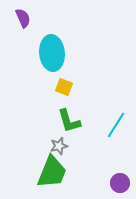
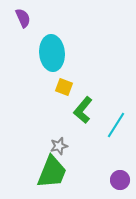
green L-shape: moved 14 px right, 11 px up; rotated 56 degrees clockwise
purple circle: moved 3 px up
